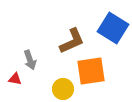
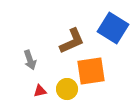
red triangle: moved 25 px right, 12 px down; rotated 24 degrees counterclockwise
yellow circle: moved 4 px right
